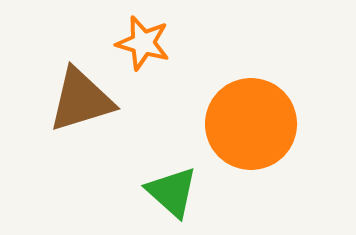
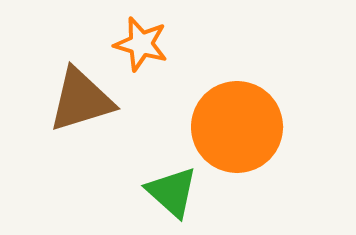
orange star: moved 2 px left, 1 px down
orange circle: moved 14 px left, 3 px down
